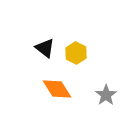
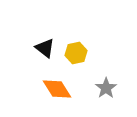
yellow hexagon: rotated 20 degrees clockwise
gray star: moved 7 px up
